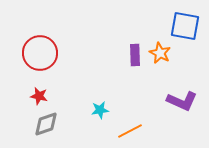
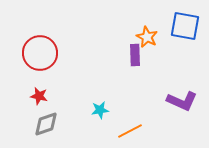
orange star: moved 13 px left, 16 px up
